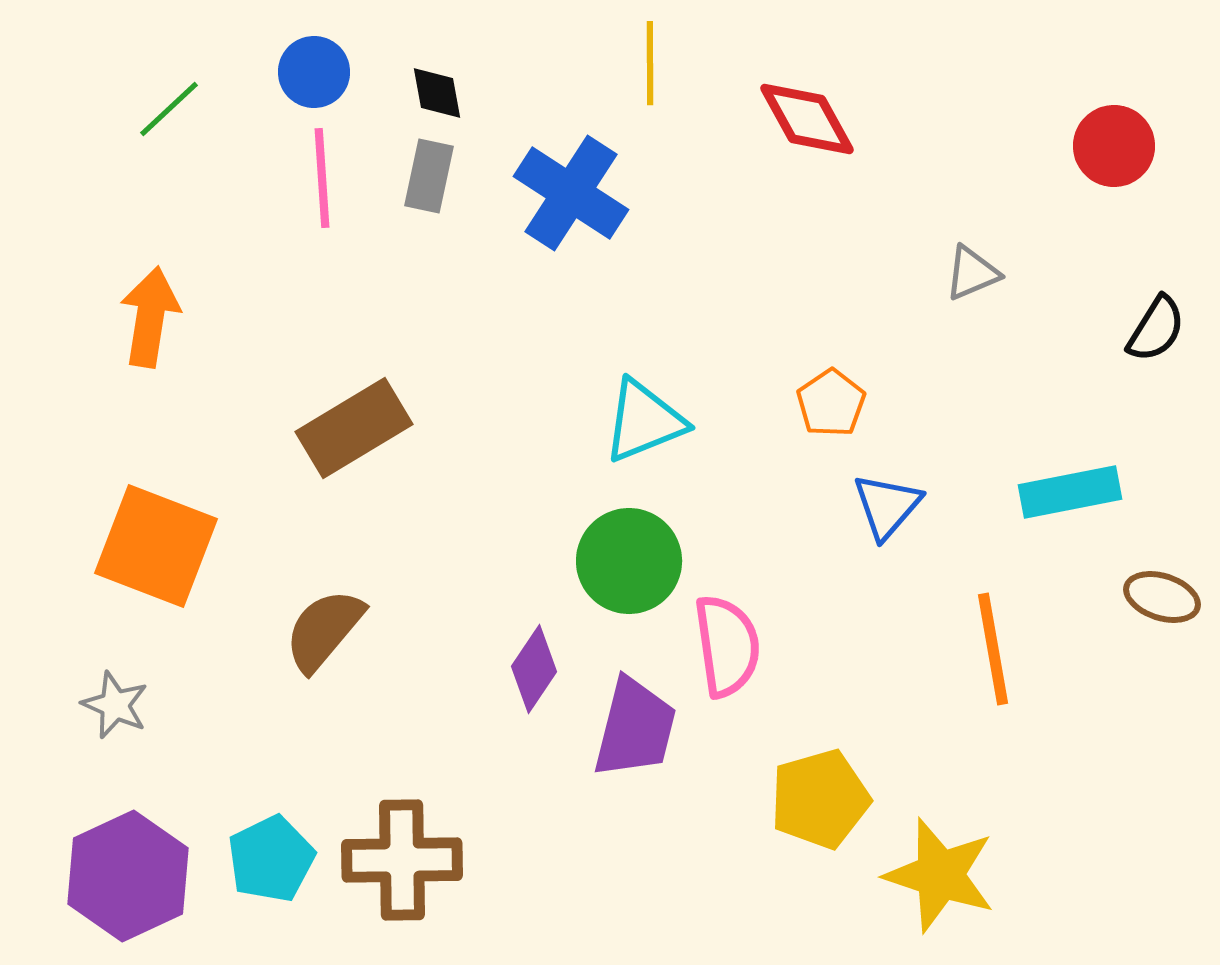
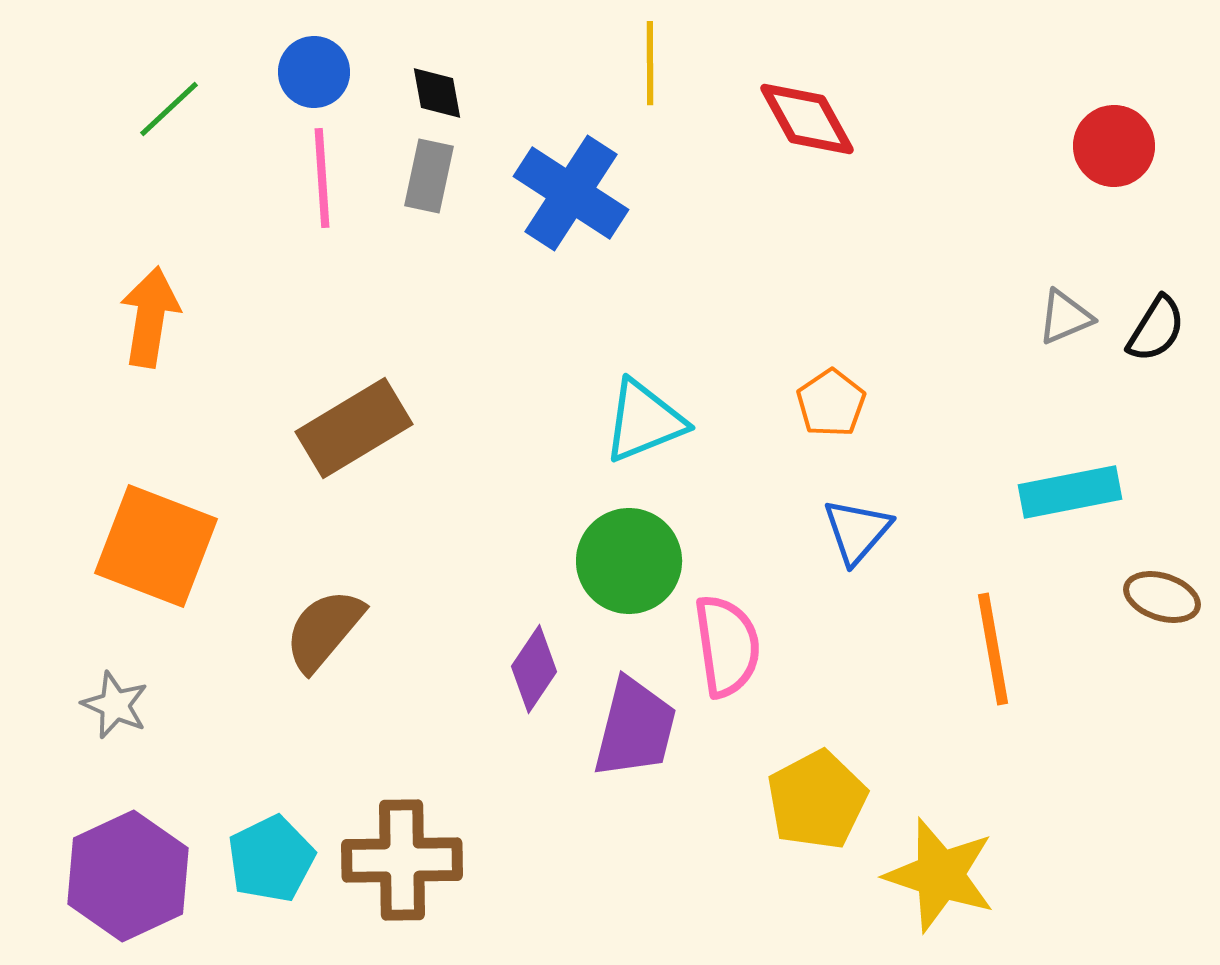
gray triangle: moved 93 px right, 44 px down
blue triangle: moved 30 px left, 25 px down
yellow pentagon: moved 3 px left, 1 px down; rotated 12 degrees counterclockwise
